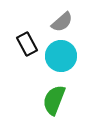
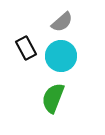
black rectangle: moved 1 px left, 4 px down
green semicircle: moved 1 px left, 2 px up
